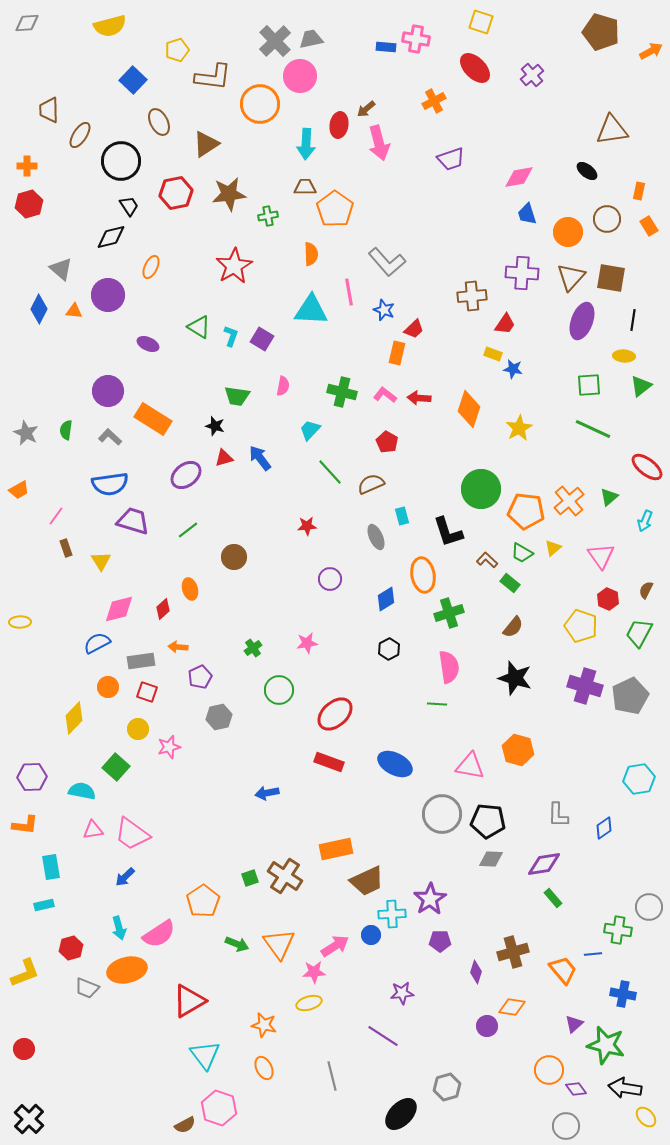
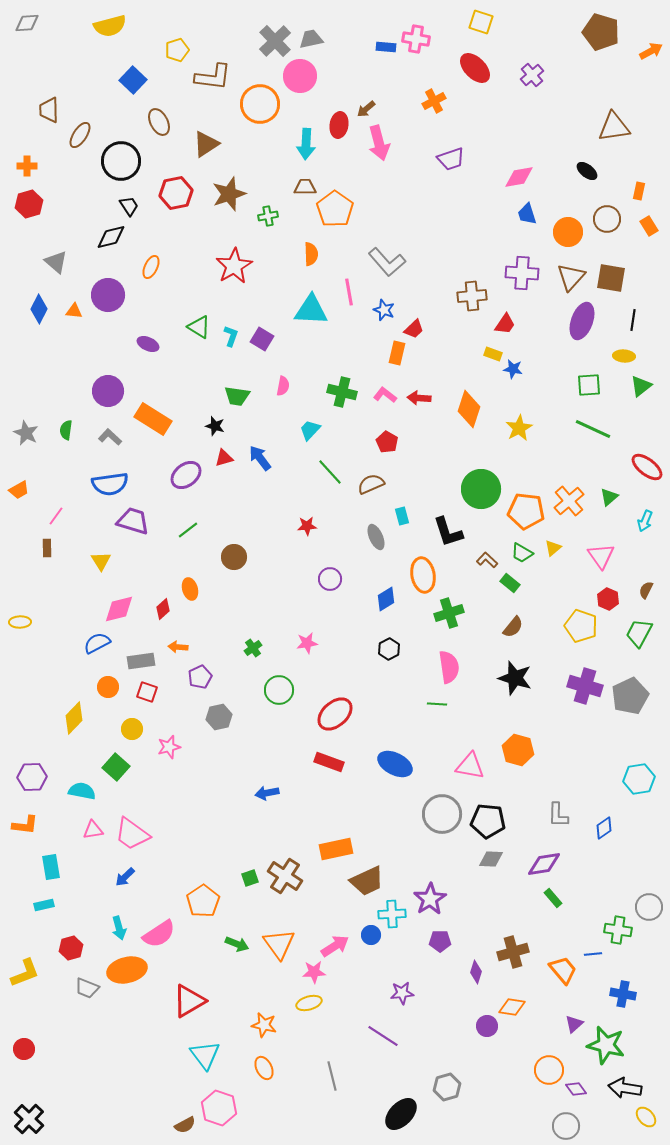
brown triangle at (612, 130): moved 2 px right, 3 px up
brown star at (229, 194): rotated 12 degrees counterclockwise
gray triangle at (61, 269): moved 5 px left, 7 px up
brown rectangle at (66, 548): moved 19 px left; rotated 18 degrees clockwise
yellow circle at (138, 729): moved 6 px left
